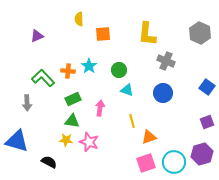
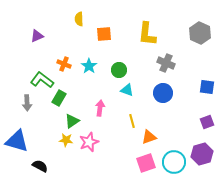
orange square: moved 1 px right
gray cross: moved 2 px down
orange cross: moved 4 px left, 7 px up; rotated 16 degrees clockwise
green L-shape: moved 1 px left, 2 px down; rotated 10 degrees counterclockwise
blue square: rotated 28 degrees counterclockwise
green rectangle: moved 14 px left, 1 px up; rotated 35 degrees counterclockwise
green triangle: rotated 42 degrees counterclockwise
pink star: rotated 30 degrees clockwise
black semicircle: moved 9 px left, 4 px down
